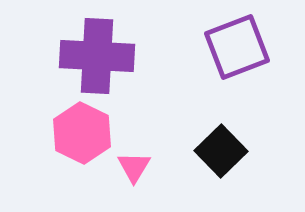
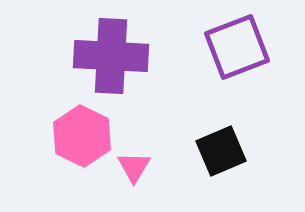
purple cross: moved 14 px right
pink hexagon: moved 3 px down
black square: rotated 21 degrees clockwise
